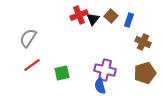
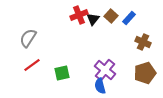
blue rectangle: moved 2 px up; rotated 24 degrees clockwise
purple cross: rotated 25 degrees clockwise
